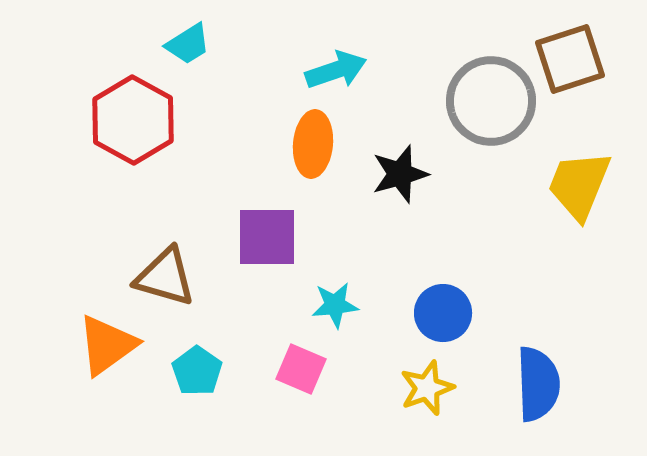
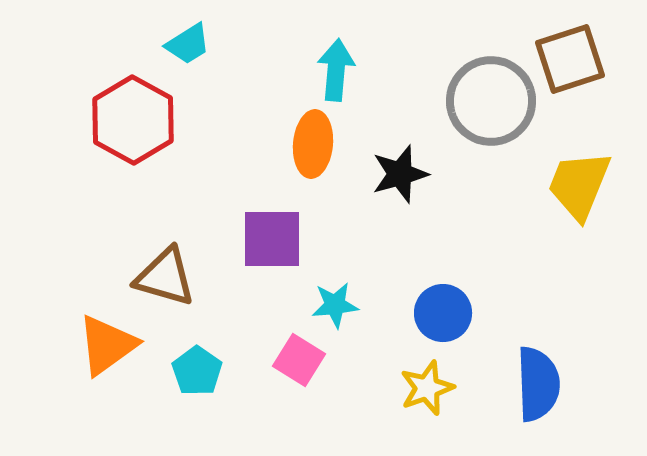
cyan arrow: rotated 66 degrees counterclockwise
purple square: moved 5 px right, 2 px down
pink square: moved 2 px left, 9 px up; rotated 9 degrees clockwise
